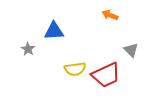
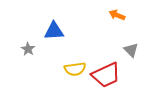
orange arrow: moved 7 px right
